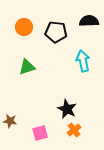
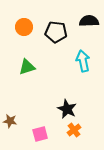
pink square: moved 1 px down
